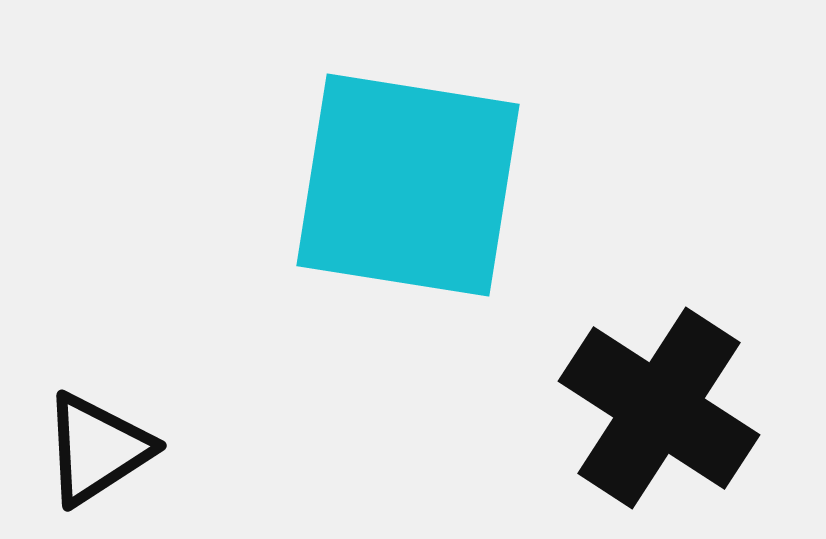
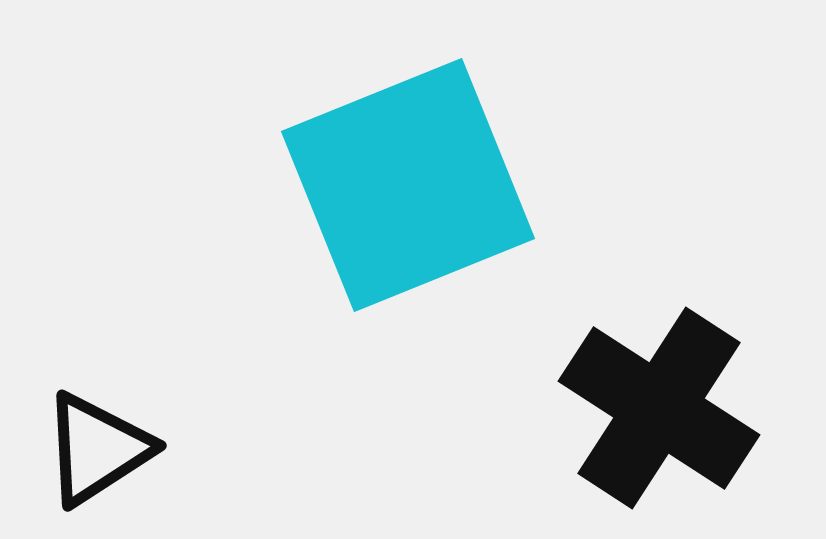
cyan square: rotated 31 degrees counterclockwise
